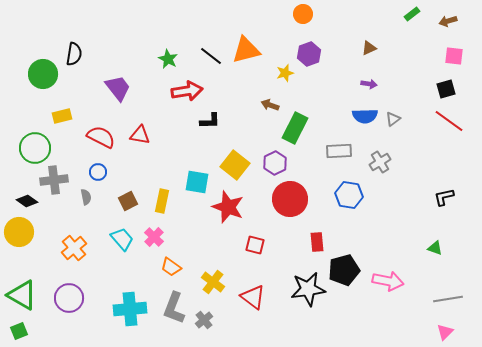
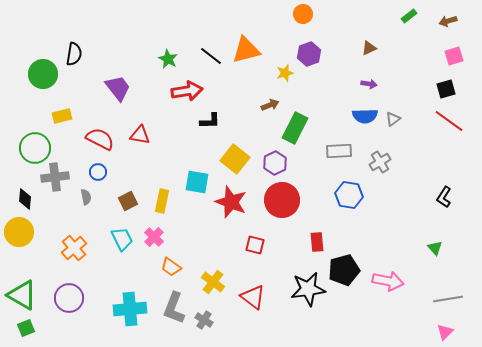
green rectangle at (412, 14): moved 3 px left, 2 px down
pink square at (454, 56): rotated 24 degrees counterclockwise
brown arrow at (270, 105): rotated 138 degrees clockwise
red semicircle at (101, 137): moved 1 px left, 2 px down
yellow square at (235, 165): moved 6 px up
gray cross at (54, 180): moved 1 px right, 3 px up
black L-shape at (444, 197): rotated 45 degrees counterclockwise
red circle at (290, 199): moved 8 px left, 1 px down
black diamond at (27, 201): moved 2 px left, 2 px up; rotated 60 degrees clockwise
red star at (228, 207): moved 3 px right, 5 px up
cyan trapezoid at (122, 239): rotated 15 degrees clockwise
green triangle at (435, 248): rotated 28 degrees clockwise
gray cross at (204, 320): rotated 18 degrees counterclockwise
green square at (19, 331): moved 7 px right, 3 px up
